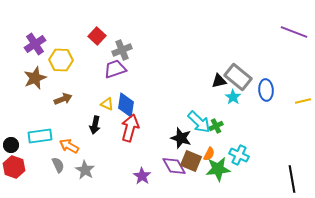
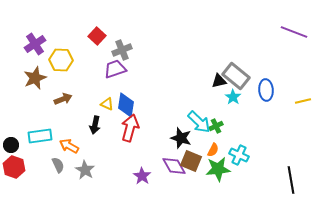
gray rectangle: moved 2 px left, 1 px up
orange semicircle: moved 4 px right, 4 px up
black line: moved 1 px left, 1 px down
